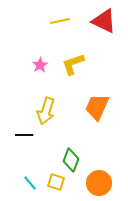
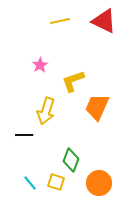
yellow L-shape: moved 17 px down
